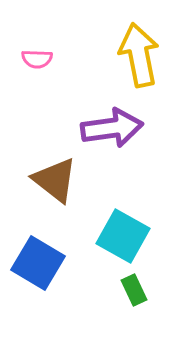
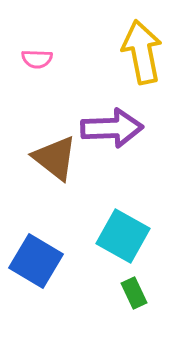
yellow arrow: moved 3 px right, 3 px up
purple arrow: rotated 6 degrees clockwise
brown triangle: moved 22 px up
blue square: moved 2 px left, 2 px up
green rectangle: moved 3 px down
